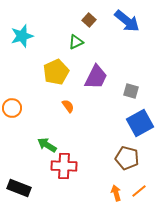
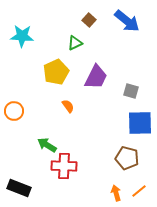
cyan star: rotated 20 degrees clockwise
green triangle: moved 1 px left, 1 px down
orange circle: moved 2 px right, 3 px down
blue square: rotated 28 degrees clockwise
